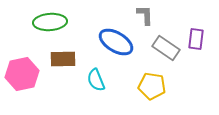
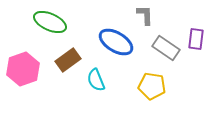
green ellipse: rotated 28 degrees clockwise
brown rectangle: moved 5 px right, 1 px down; rotated 35 degrees counterclockwise
pink hexagon: moved 1 px right, 5 px up; rotated 8 degrees counterclockwise
